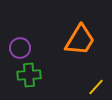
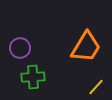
orange trapezoid: moved 6 px right, 7 px down
green cross: moved 4 px right, 2 px down
